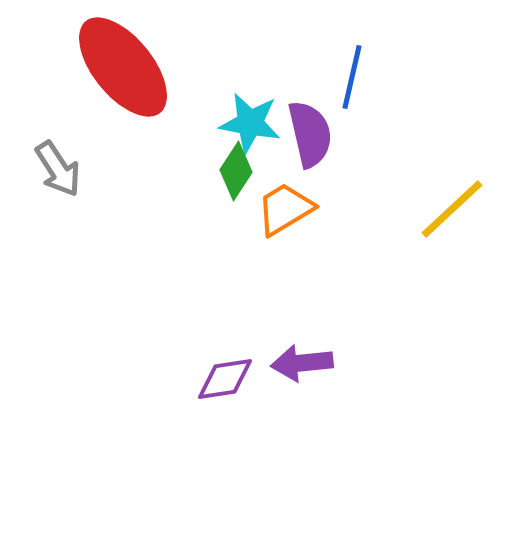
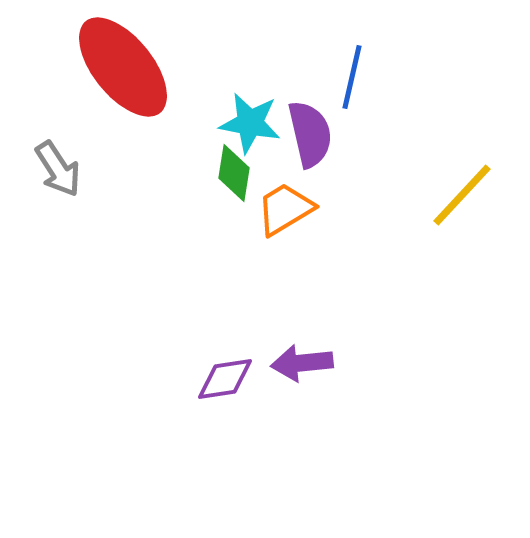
green diamond: moved 2 px left, 2 px down; rotated 24 degrees counterclockwise
yellow line: moved 10 px right, 14 px up; rotated 4 degrees counterclockwise
